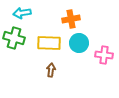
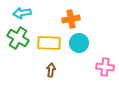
green cross: moved 4 px right; rotated 15 degrees clockwise
pink cross: moved 1 px right, 12 px down
